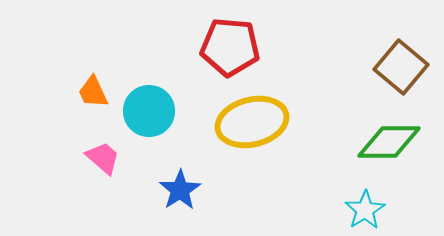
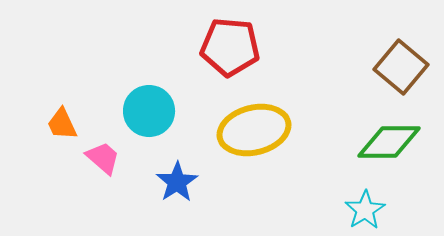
orange trapezoid: moved 31 px left, 32 px down
yellow ellipse: moved 2 px right, 8 px down
blue star: moved 3 px left, 8 px up
